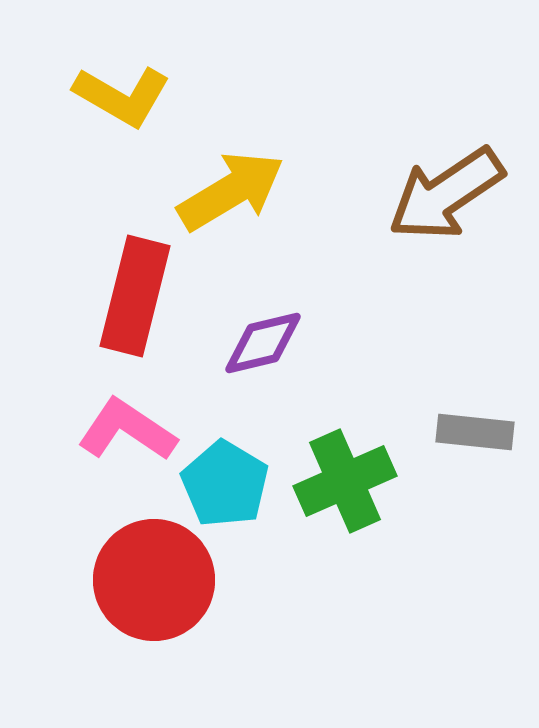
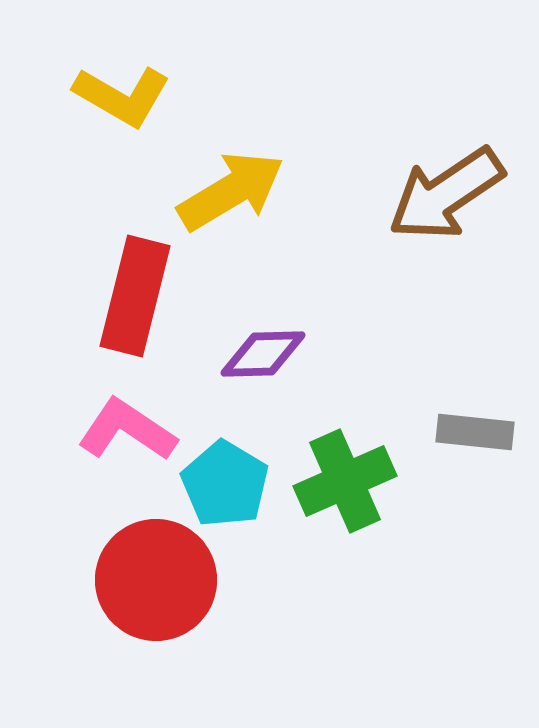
purple diamond: moved 11 px down; rotated 12 degrees clockwise
red circle: moved 2 px right
